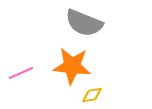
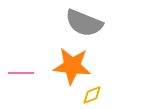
pink line: rotated 25 degrees clockwise
yellow diamond: rotated 10 degrees counterclockwise
